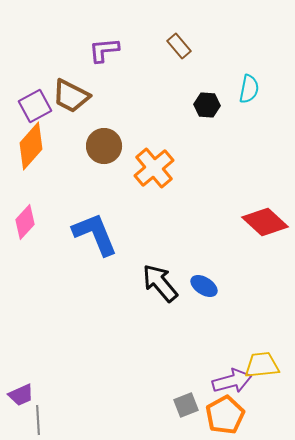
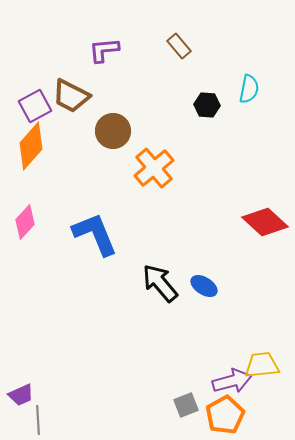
brown circle: moved 9 px right, 15 px up
